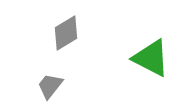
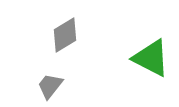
gray diamond: moved 1 px left, 2 px down
